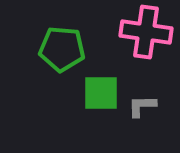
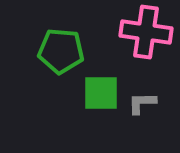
green pentagon: moved 1 px left, 2 px down
gray L-shape: moved 3 px up
